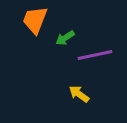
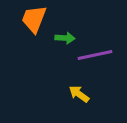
orange trapezoid: moved 1 px left, 1 px up
green arrow: rotated 144 degrees counterclockwise
